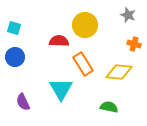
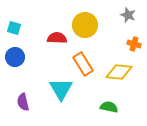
red semicircle: moved 2 px left, 3 px up
purple semicircle: rotated 12 degrees clockwise
